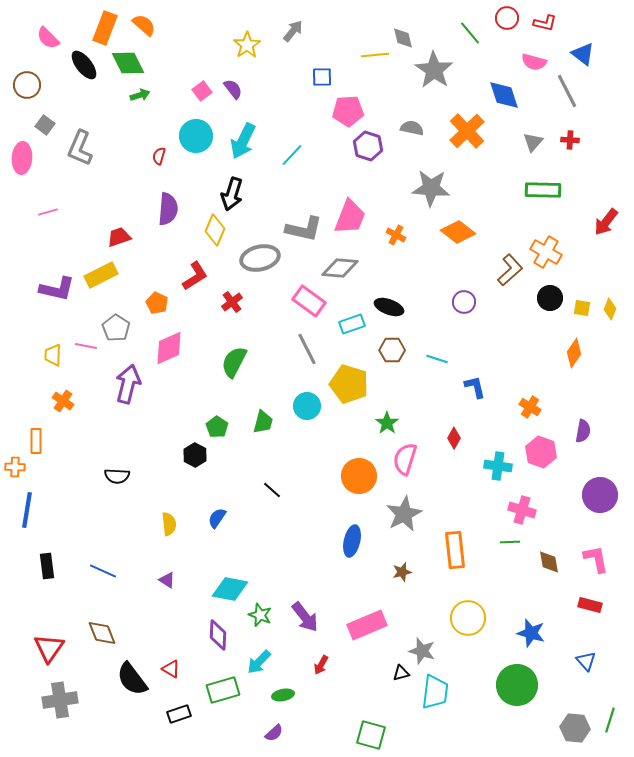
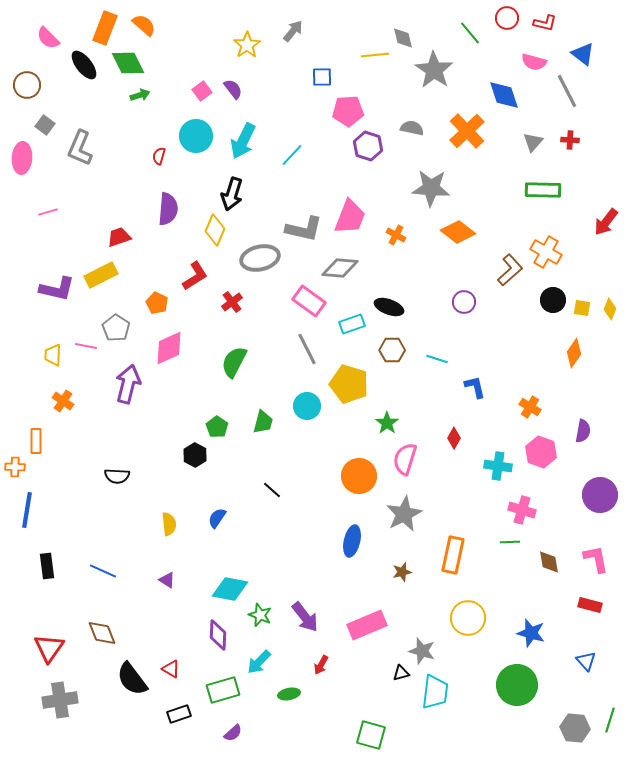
black circle at (550, 298): moved 3 px right, 2 px down
orange rectangle at (455, 550): moved 2 px left, 5 px down; rotated 18 degrees clockwise
green ellipse at (283, 695): moved 6 px right, 1 px up
purple semicircle at (274, 733): moved 41 px left
